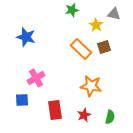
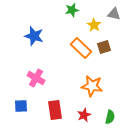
yellow star: moved 2 px left
blue star: moved 8 px right, 1 px up
orange rectangle: moved 1 px up
pink cross: rotated 30 degrees counterclockwise
orange star: moved 1 px right
blue square: moved 1 px left, 6 px down
